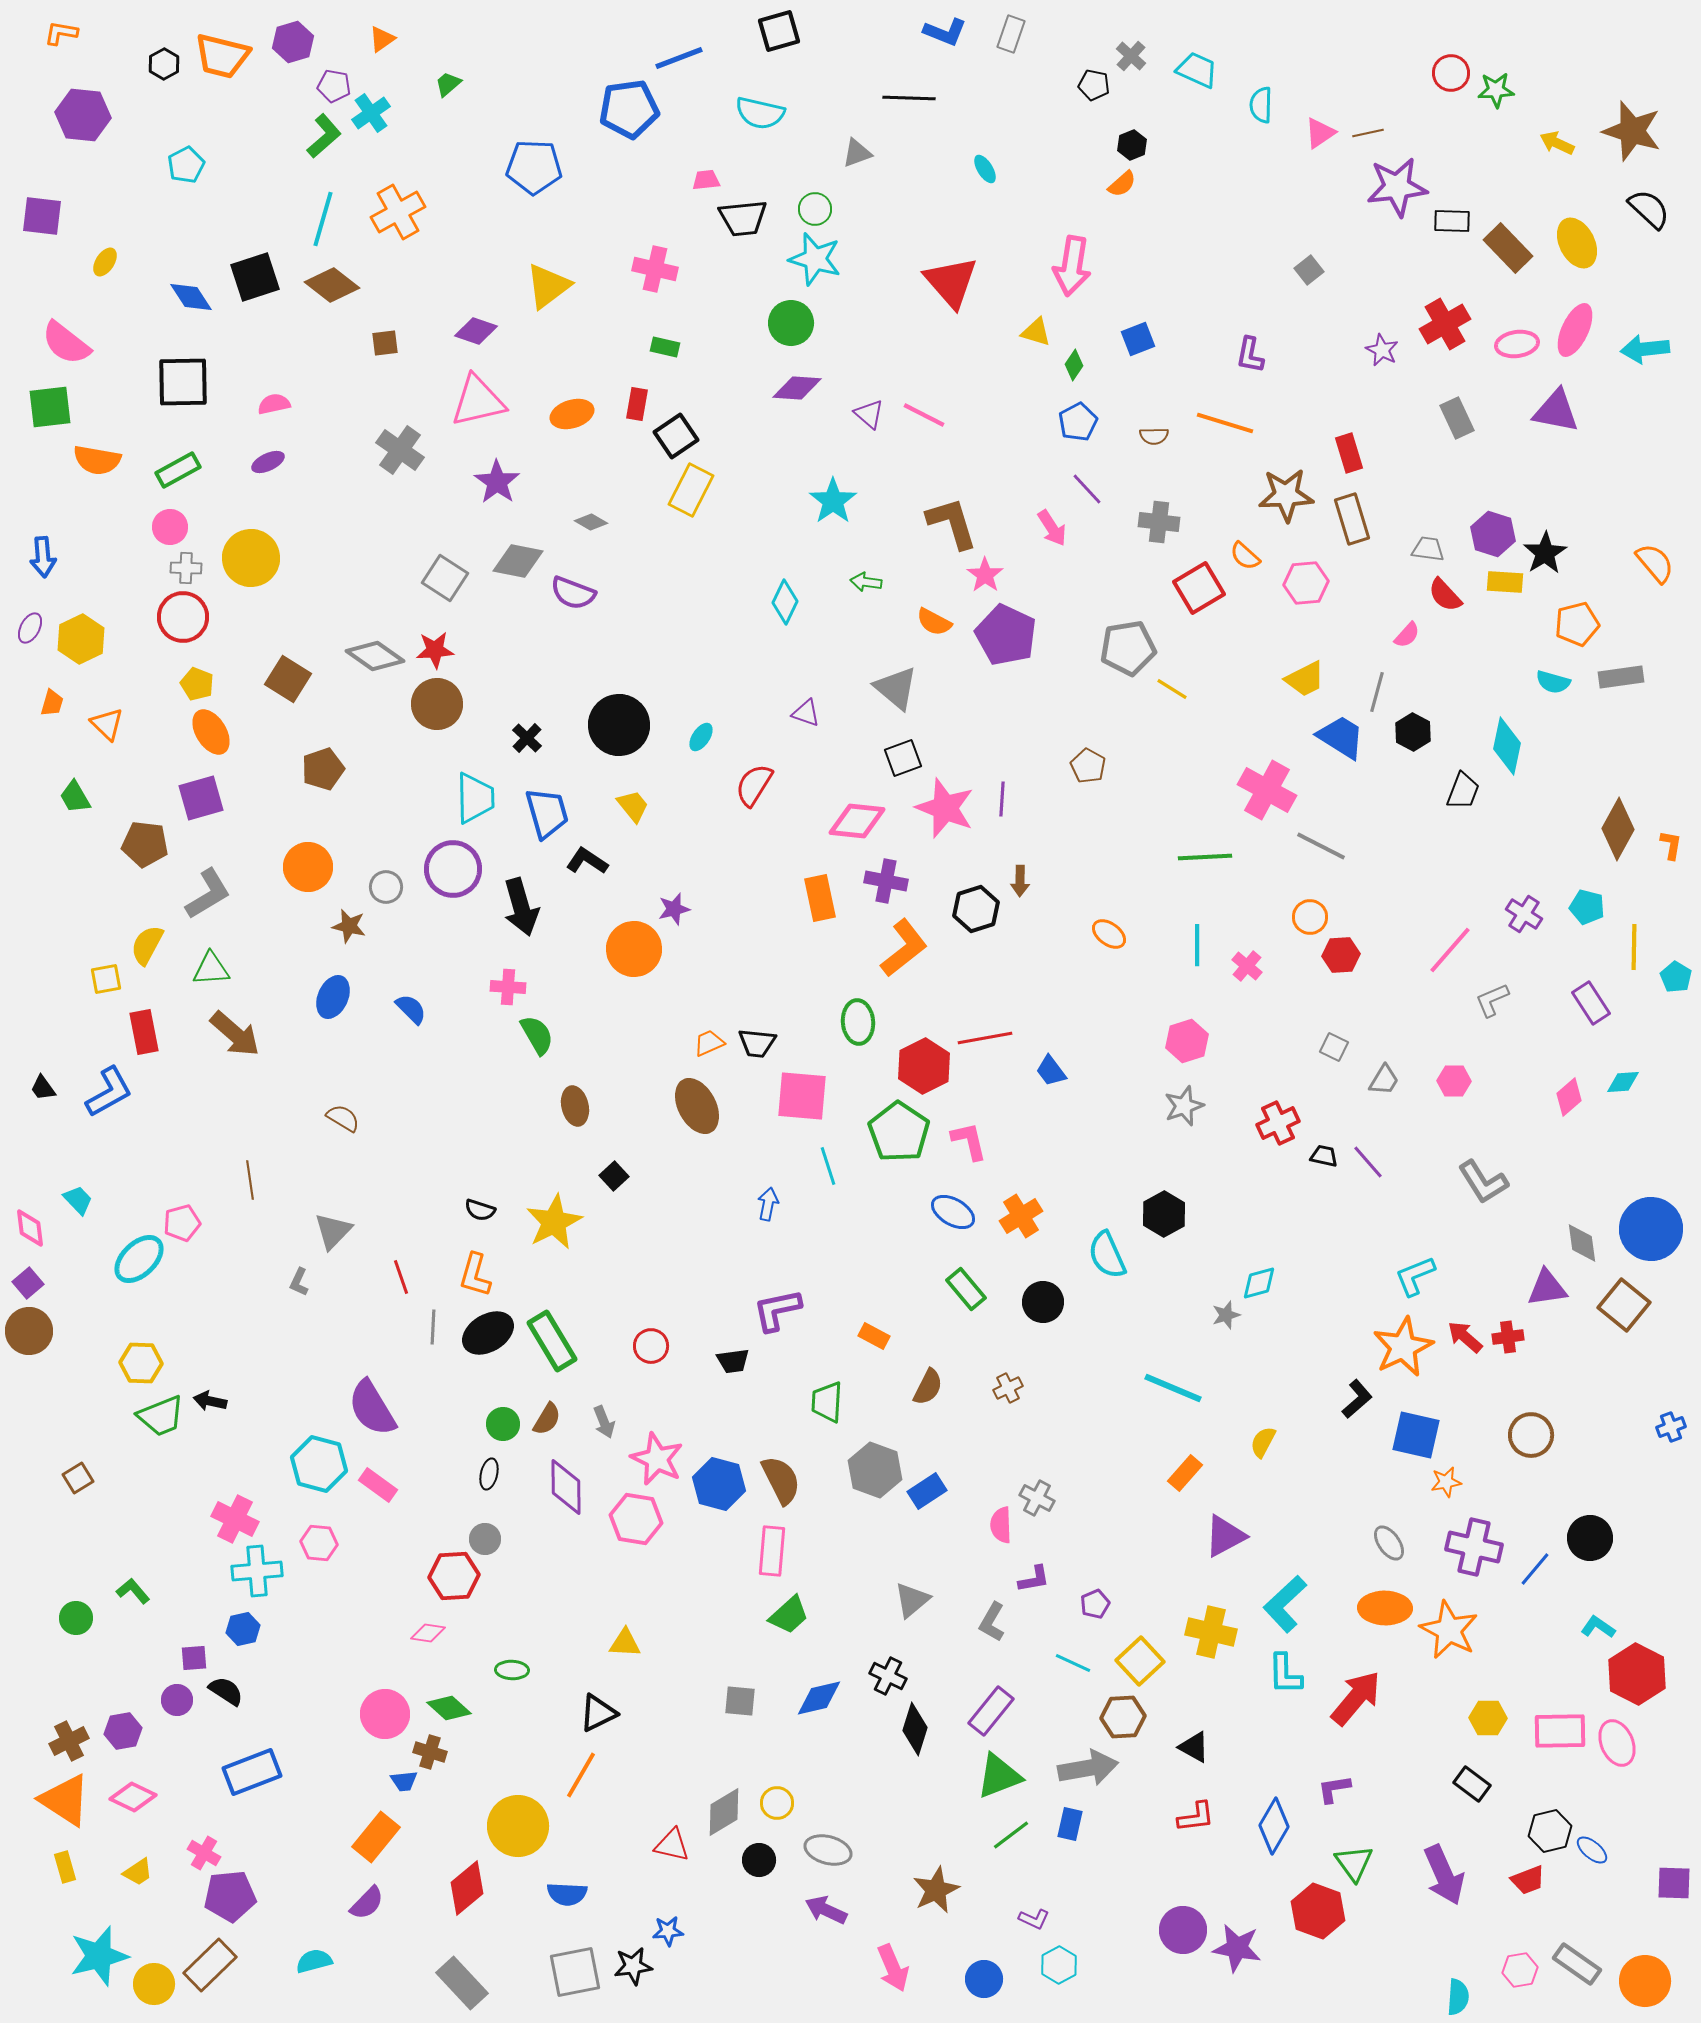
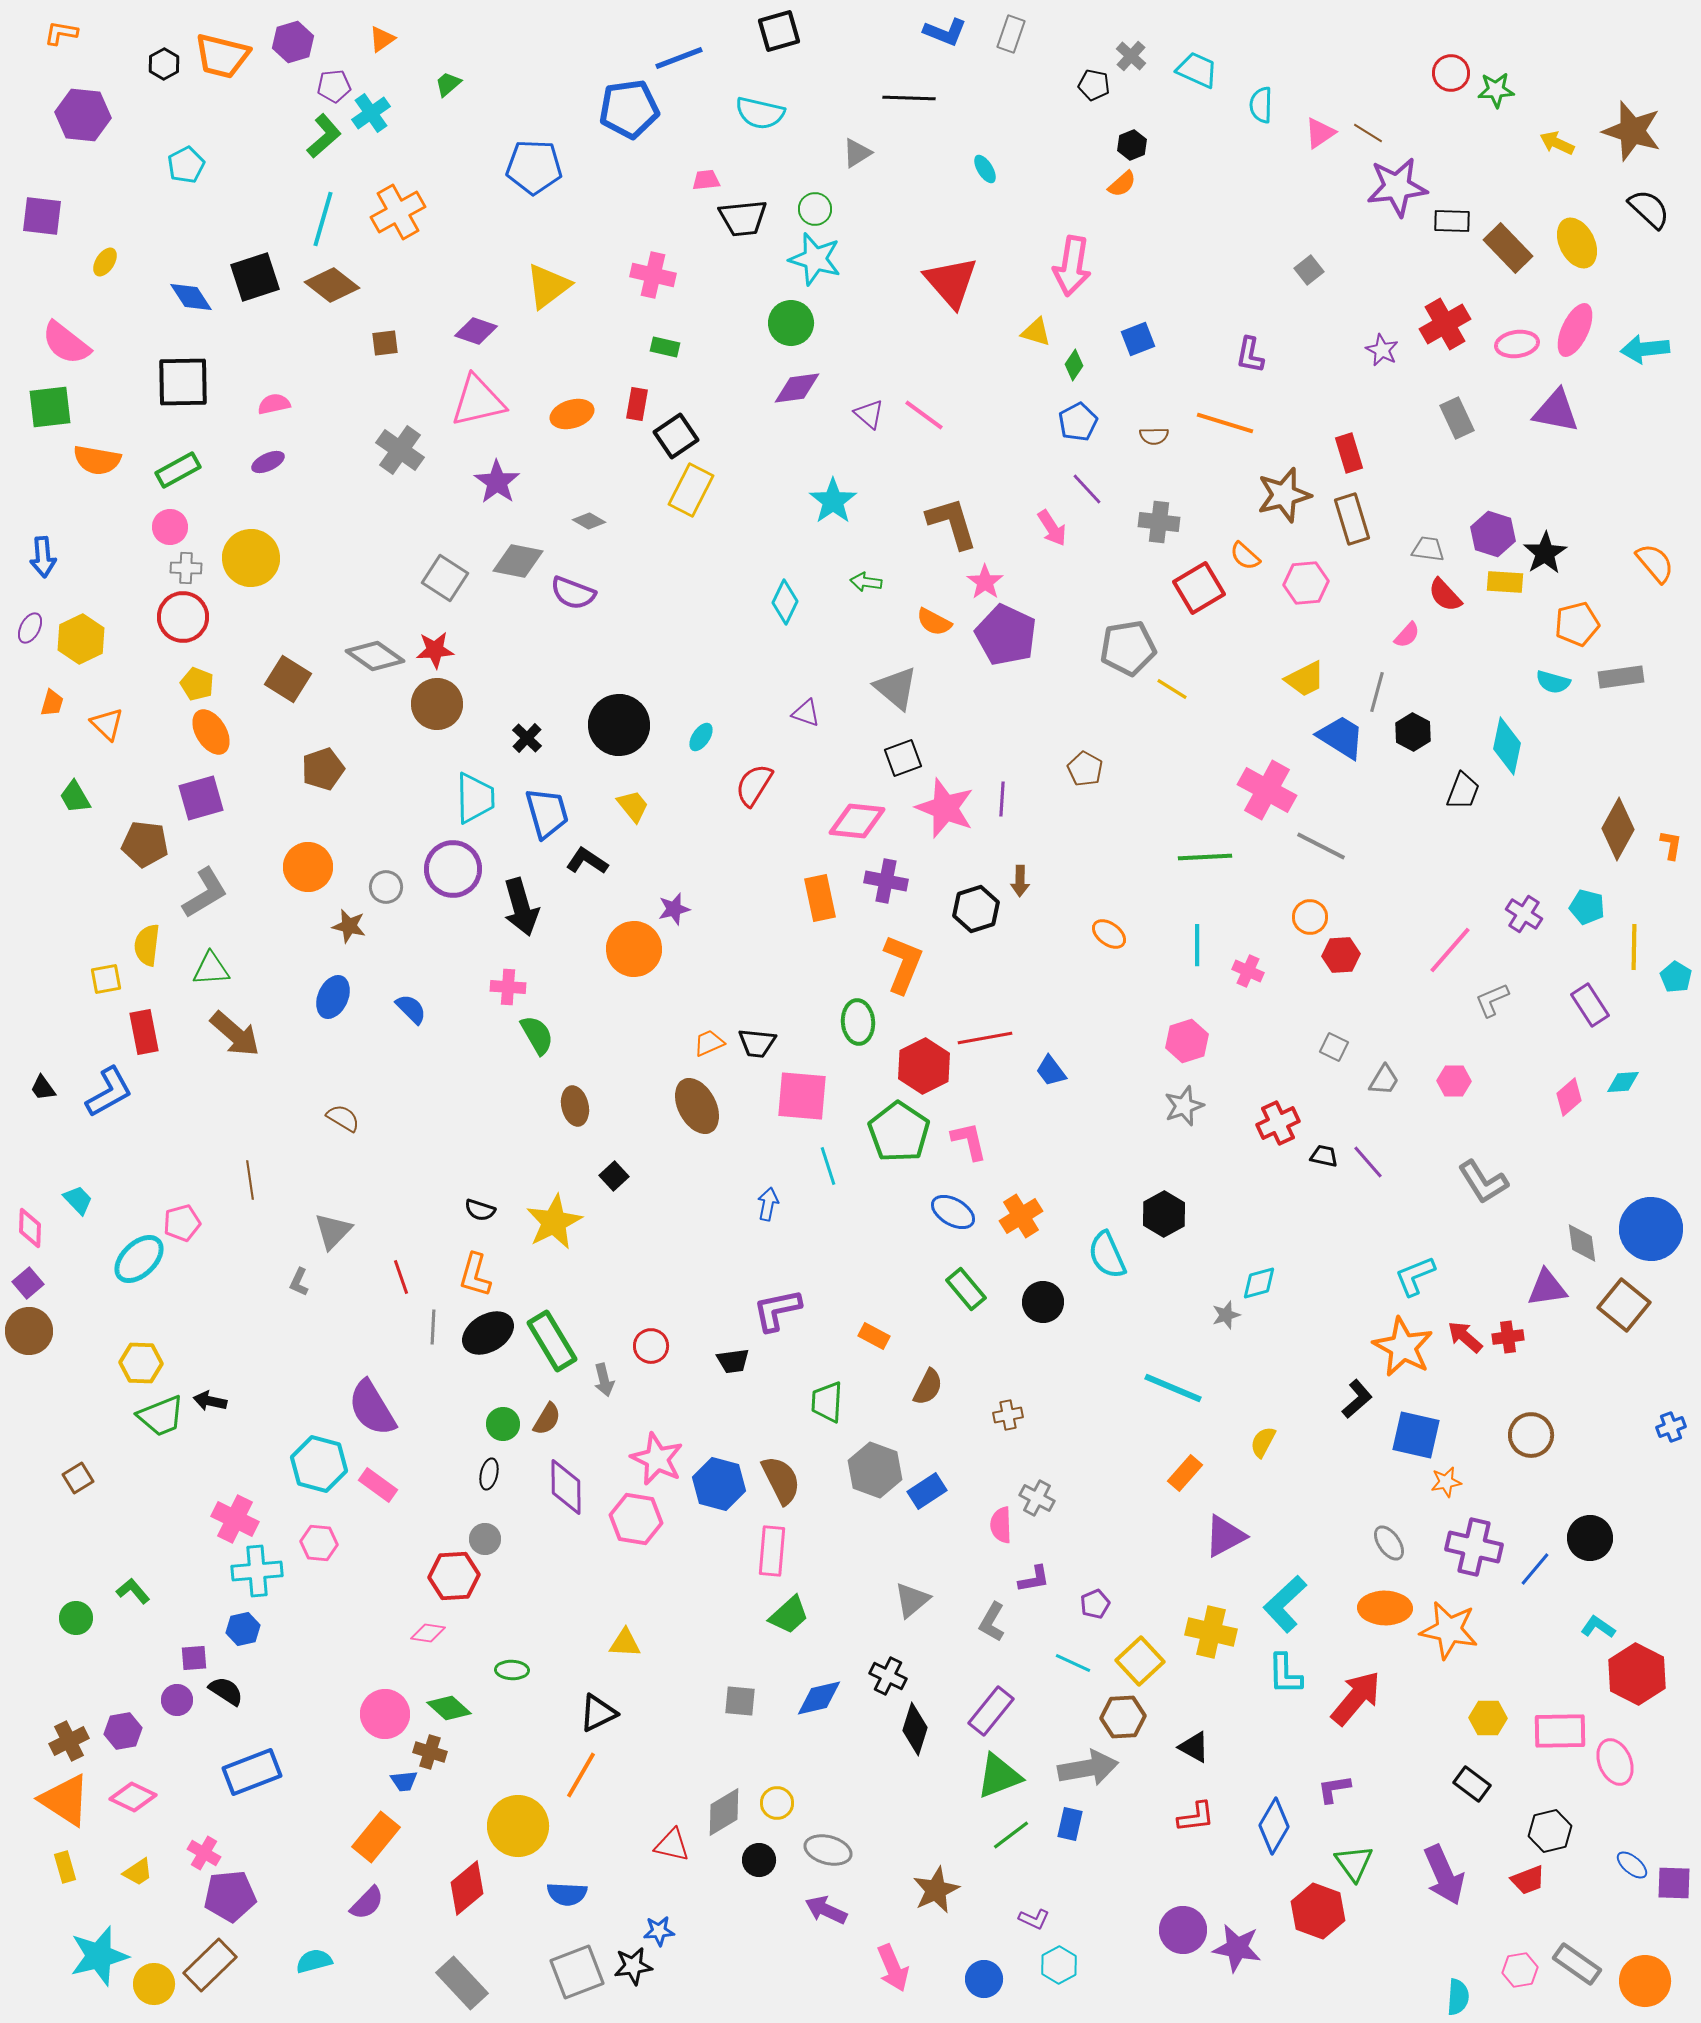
purple pentagon at (334, 86): rotated 16 degrees counterclockwise
brown line at (1368, 133): rotated 44 degrees clockwise
gray triangle at (857, 153): rotated 12 degrees counterclockwise
pink cross at (655, 269): moved 2 px left, 6 px down
purple diamond at (797, 388): rotated 12 degrees counterclockwise
pink line at (924, 415): rotated 9 degrees clockwise
brown star at (1286, 495): moved 2 px left; rotated 12 degrees counterclockwise
gray diamond at (591, 522): moved 2 px left, 1 px up
pink star at (985, 575): moved 7 px down
brown pentagon at (1088, 766): moved 3 px left, 3 px down
gray L-shape at (208, 894): moved 3 px left, 1 px up
yellow semicircle at (147, 945): rotated 21 degrees counterclockwise
orange L-shape at (904, 948): moved 1 px left, 16 px down; rotated 30 degrees counterclockwise
pink cross at (1247, 966): moved 1 px right, 5 px down; rotated 16 degrees counterclockwise
purple rectangle at (1591, 1003): moved 1 px left, 2 px down
pink diamond at (30, 1228): rotated 9 degrees clockwise
orange star at (1403, 1347): rotated 18 degrees counterclockwise
brown cross at (1008, 1388): moved 27 px down; rotated 16 degrees clockwise
gray arrow at (604, 1422): moved 42 px up; rotated 8 degrees clockwise
orange star at (1449, 1630): rotated 16 degrees counterclockwise
pink ellipse at (1617, 1743): moved 2 px left, 19 px down
blue ellipse at (1592, 1850): moved 40 px right, 15 px down
blue star at (668, 1931): moved 9 px left
gray square at (575, 1972): moved 2 px right; rotated 10 degrees counterclockwise
